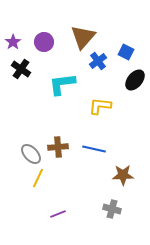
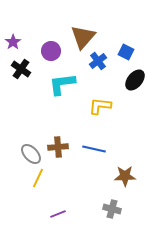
purple circle: moved 7 px right, 9 px down
brown star: moved 2 px right, 1 px down
